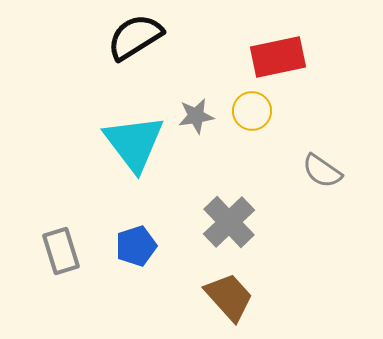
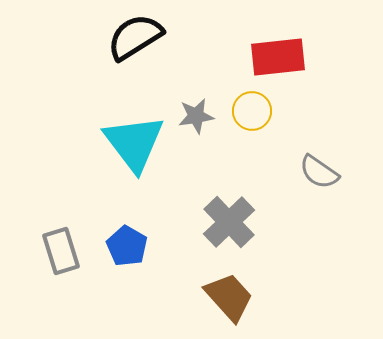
red rectangle: rotated 6 degrees clockwise
gray semicircle: moved 3 px left, 1 px down
blue pentagon: moved 9 px left; rotated 24 degrees counterclockwise
